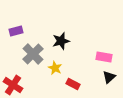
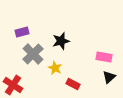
purple rectangle: moved 6 px right, 1 px down
